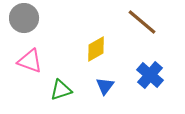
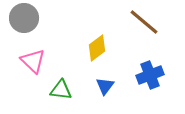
brown line: moved 2 px right
yellow diamond: moved 1 px right, 1 px up; rotated 8 degrees counterclockwise
pink triangle: moved 3 px right; rotated 24 degrees clockwise
blue cross: rotated 28 degrees clockwise
green triangle: rotated 25 degrees clockwise
